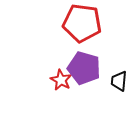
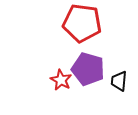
purple pentagon: moved 4 px right, 1 px down
